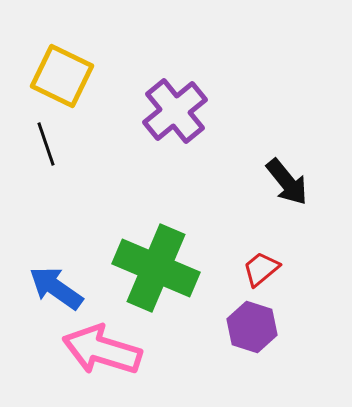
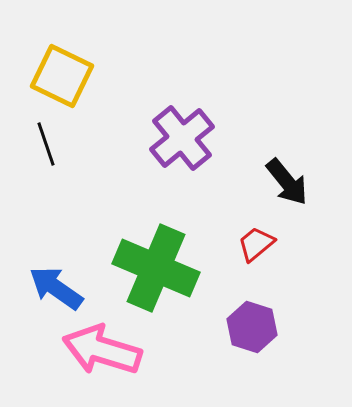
purple cross: moved 7 px right, 27 px down
red trapezoid: moved 5 px left, 25 px up
